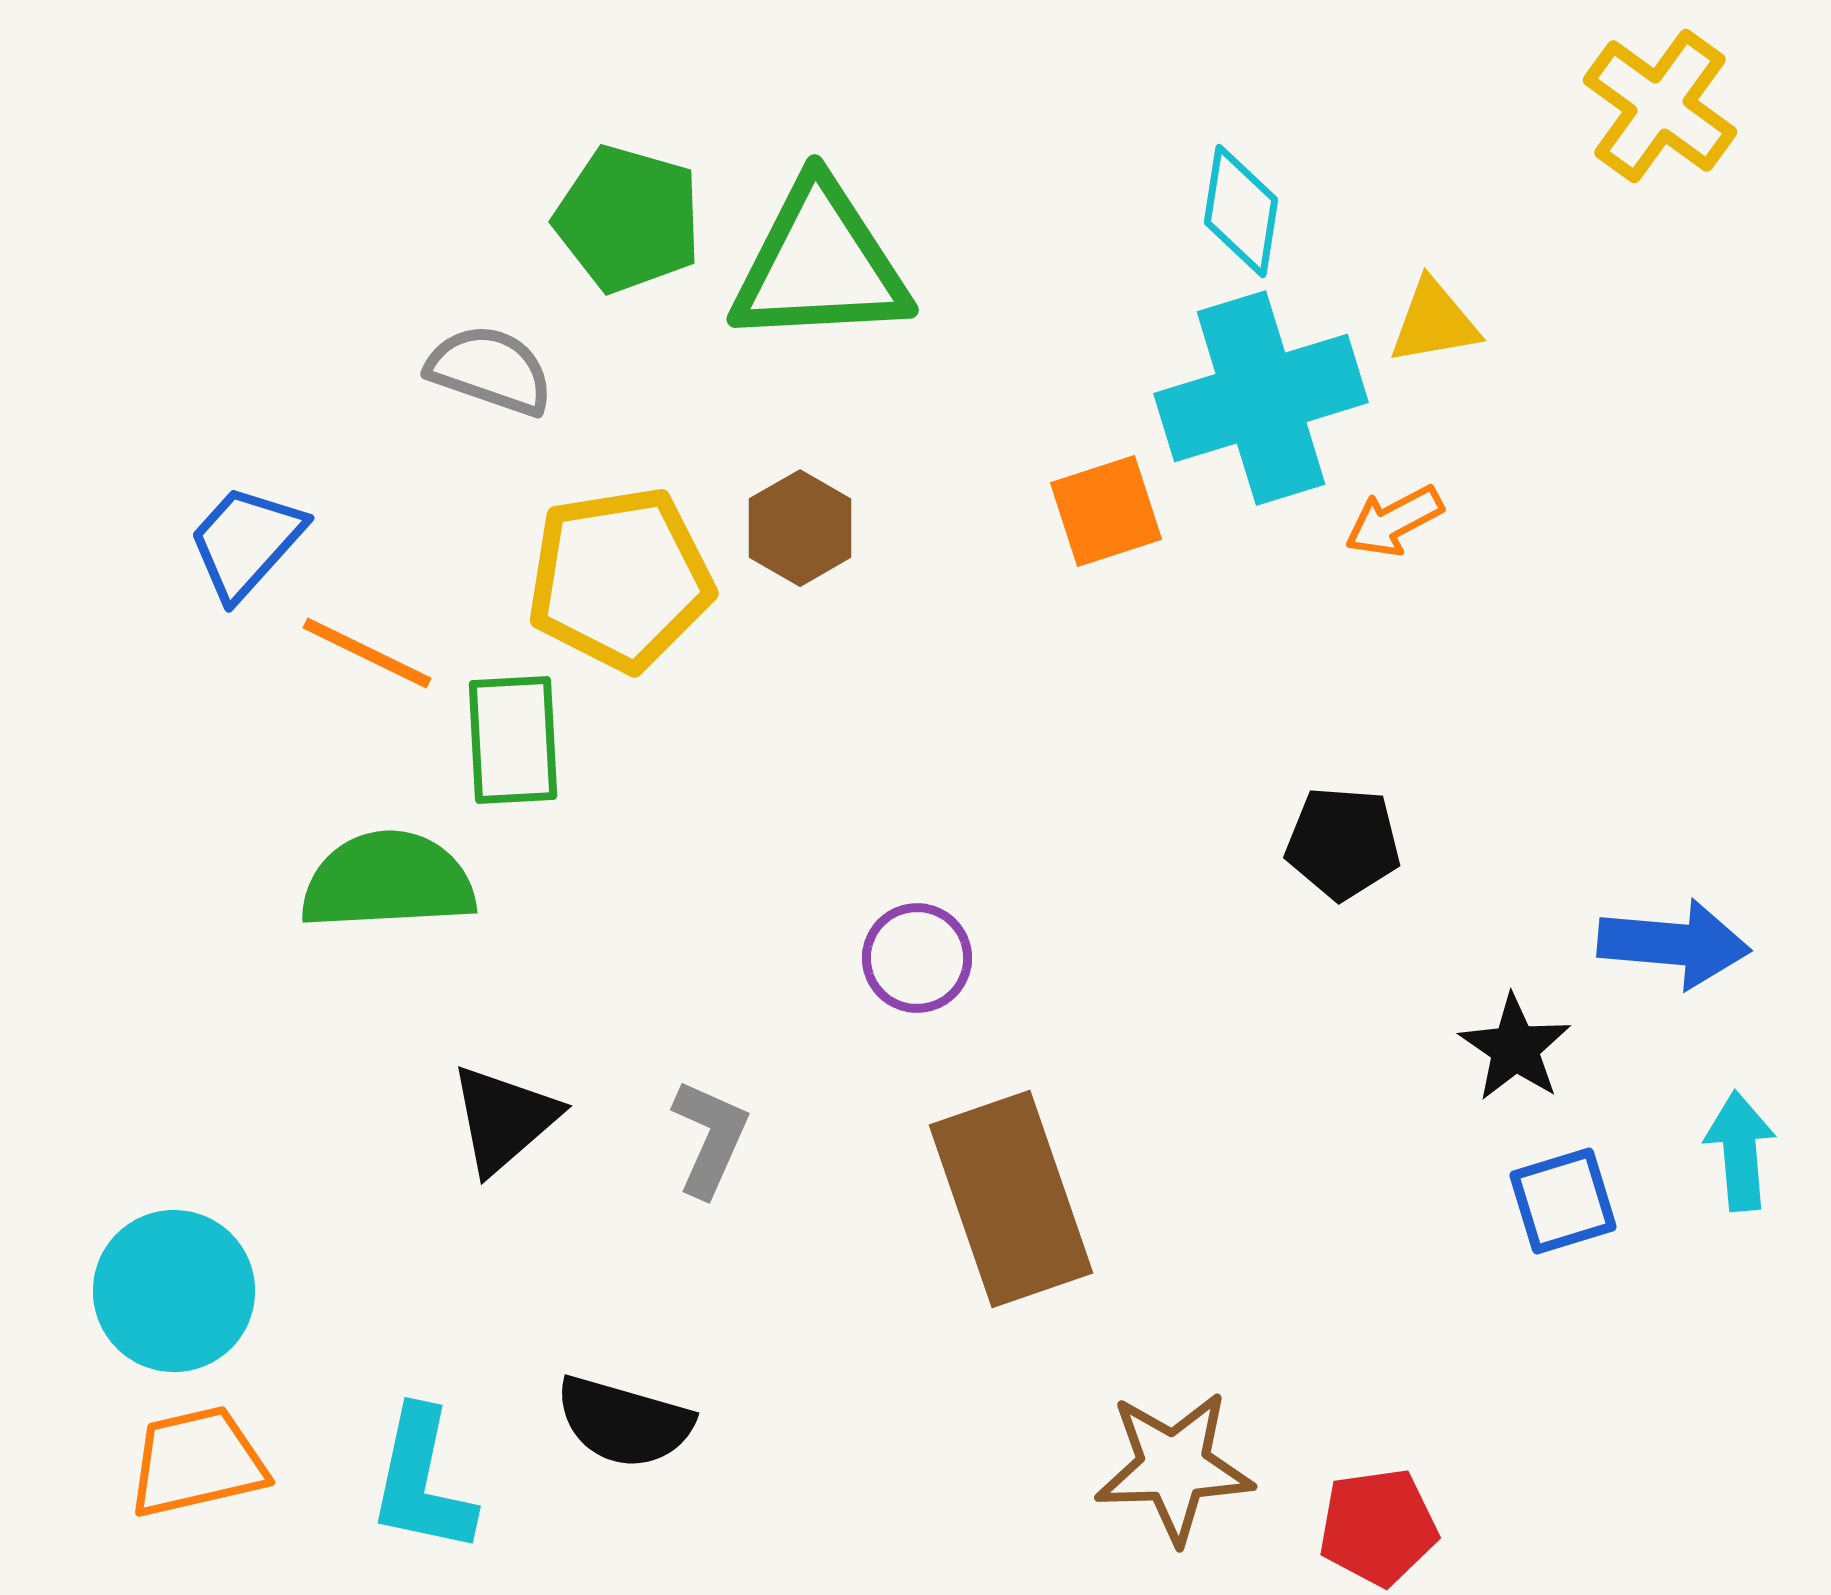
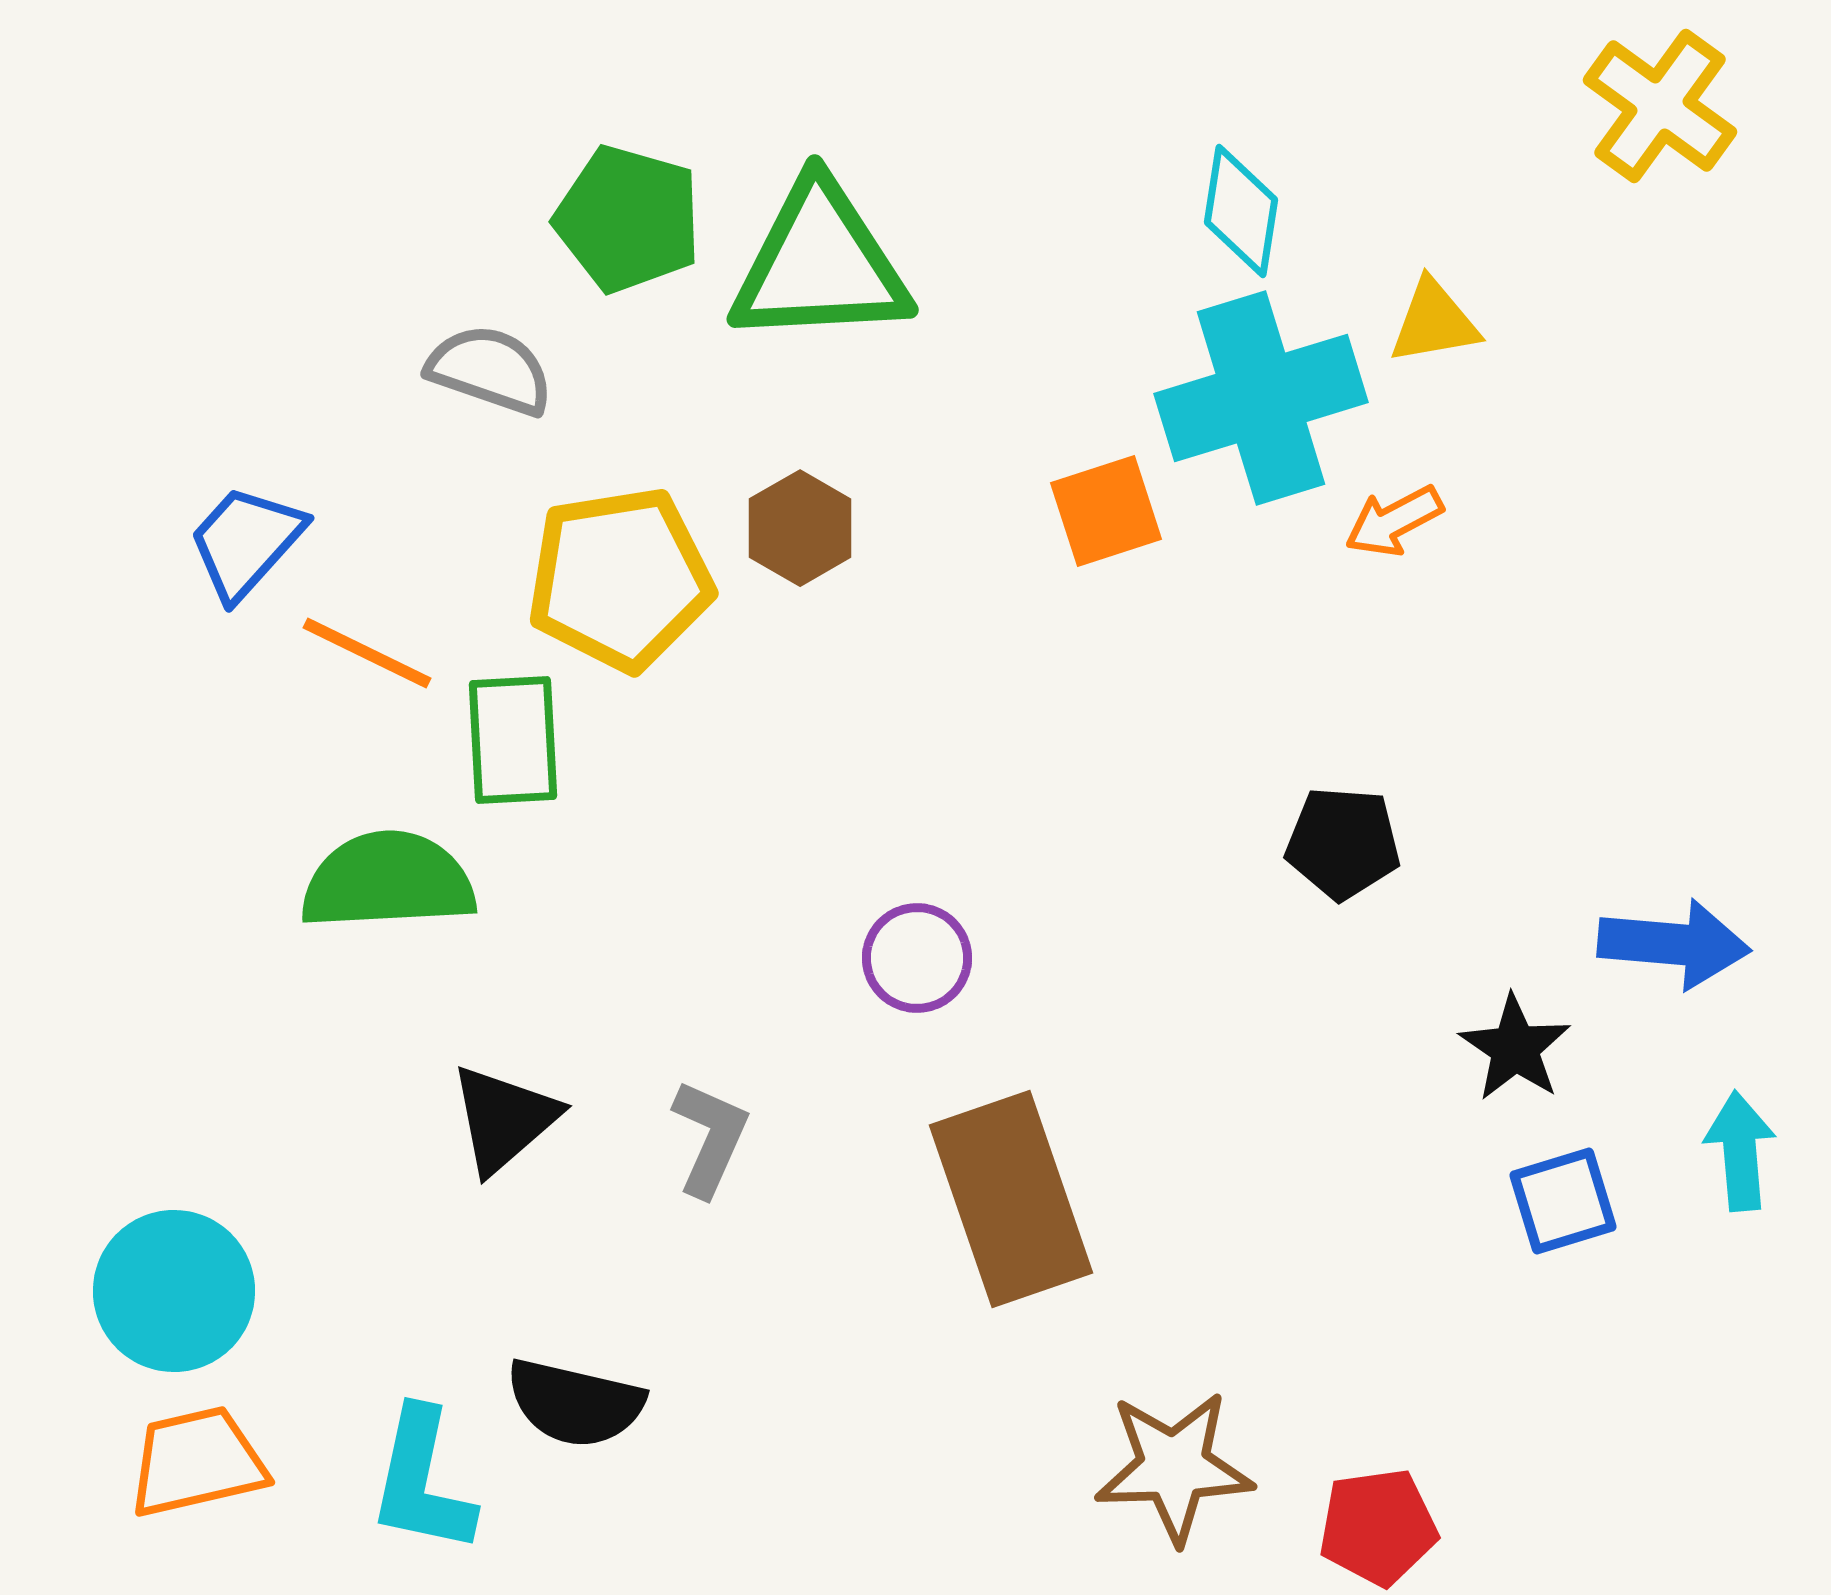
black semicircle: moved 49 px left, 19 px up; rotated 3 degrees counterclockwise
